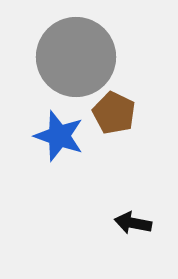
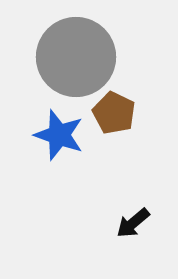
blue star: moved 1 px up
black arrow: rotated 51 degrees counterclockwise
